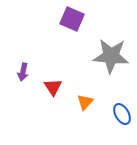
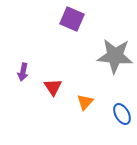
gray star: moved 4 px right
